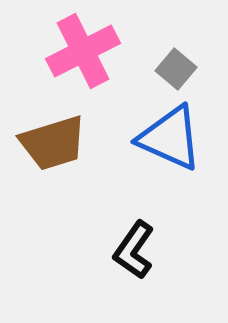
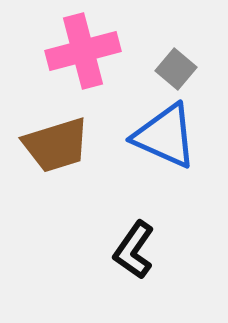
pink cross: rotated 12 degrees clockwise
blue triangle: moved 5 px left, 2 px up
brown trapezoid: moved 3 px right, 2 px down
